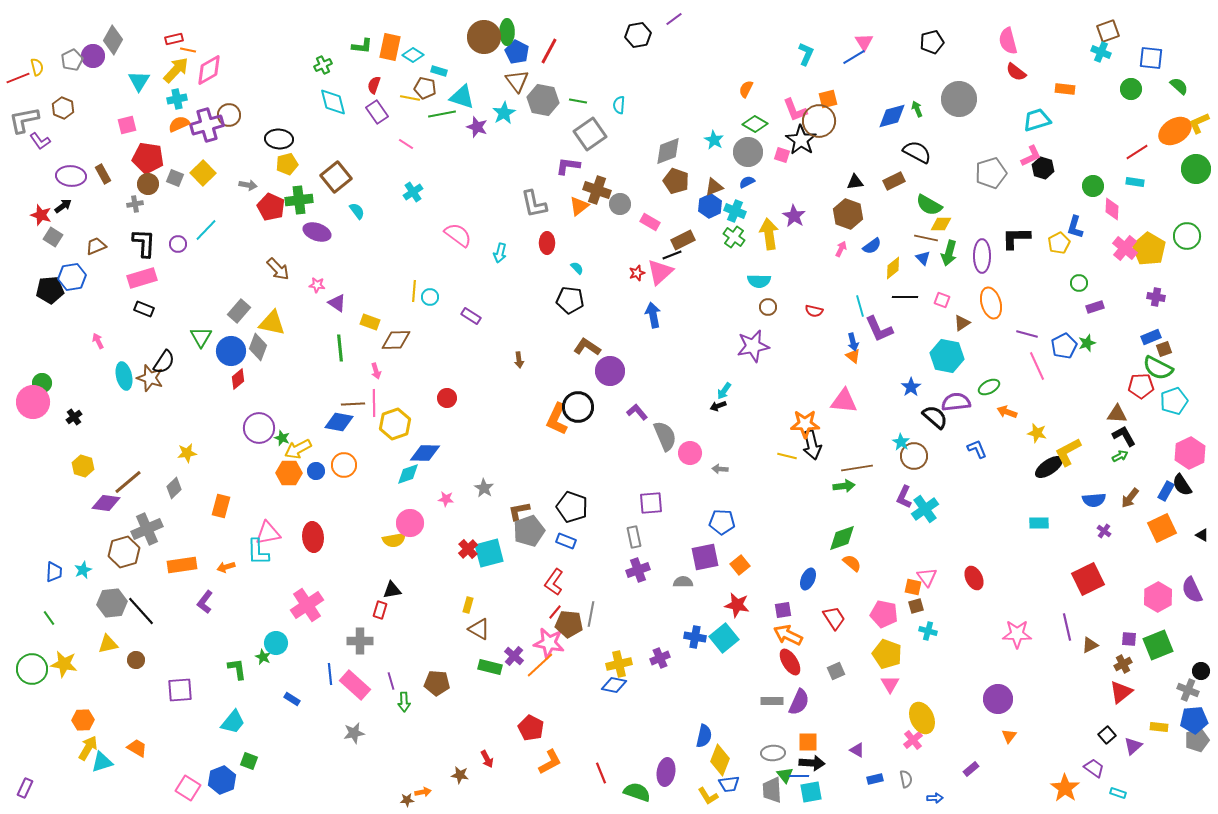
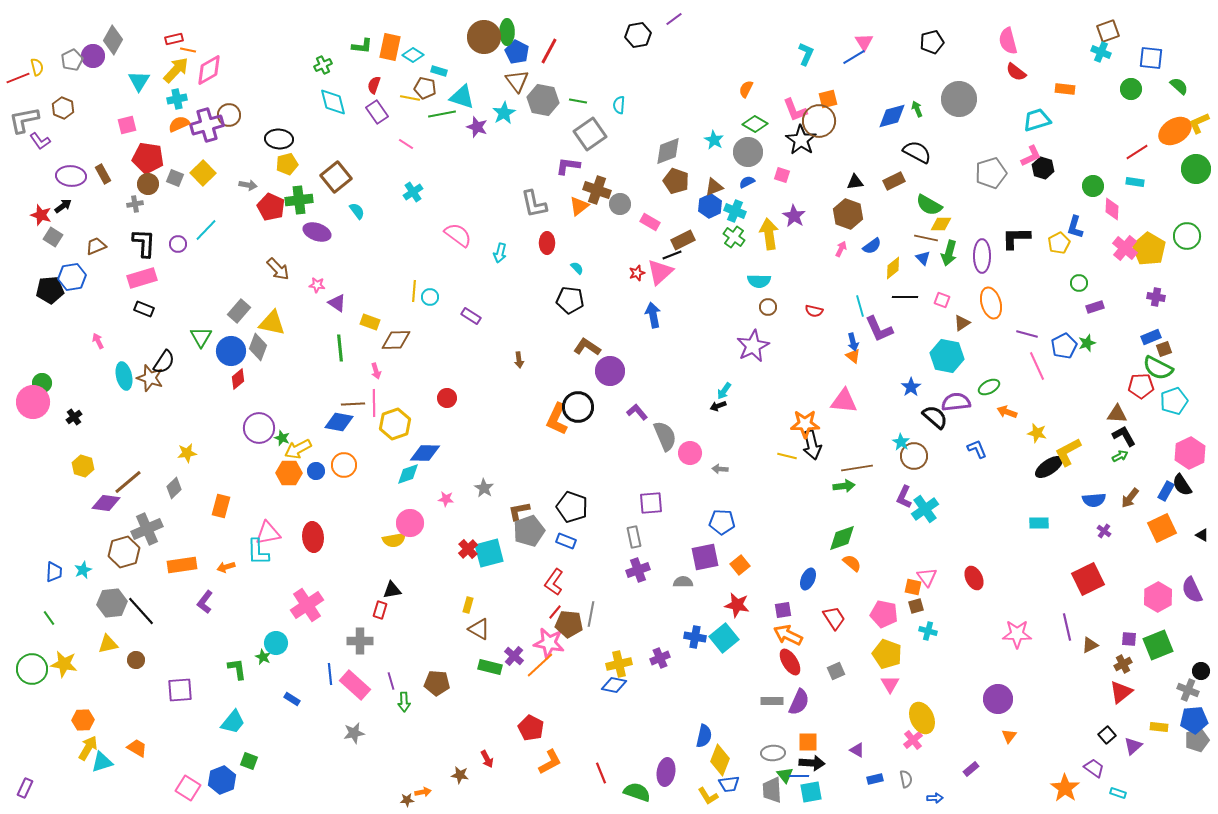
pink square at (782, 155): moved 20 px down
purple star at (753, 346): rotated 16 degrees counterclockwise
